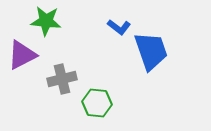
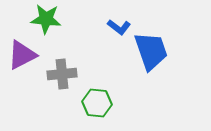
green star: moved 2 px up
gray cross: moved 5 px up; rotated 8 degrees clockwise
